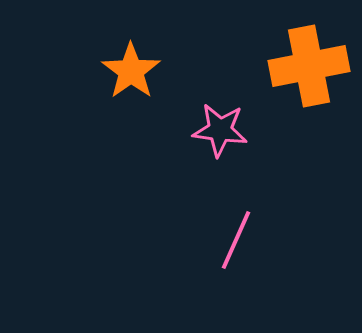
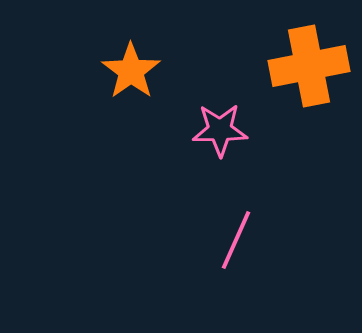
pink star: rotated 8 degrees counterclockwise
